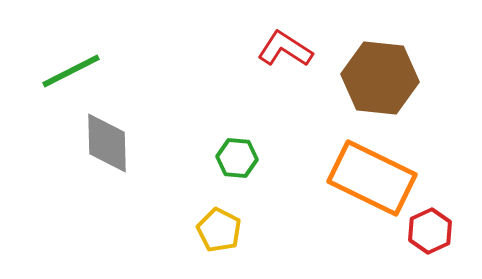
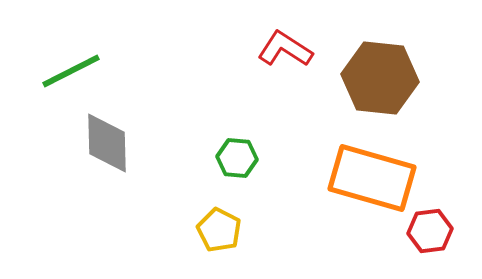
orange rectangle: rotated 10 degrees counterclockwise
red hexagon: rotated 18 degrees clockwise
